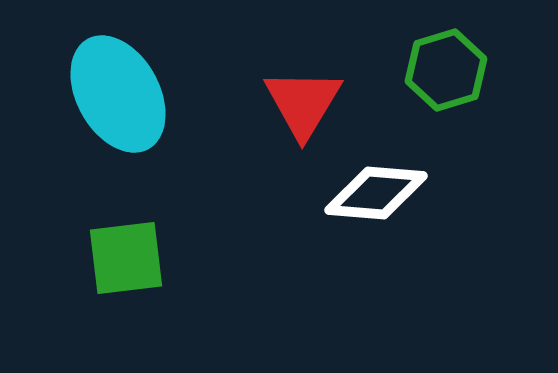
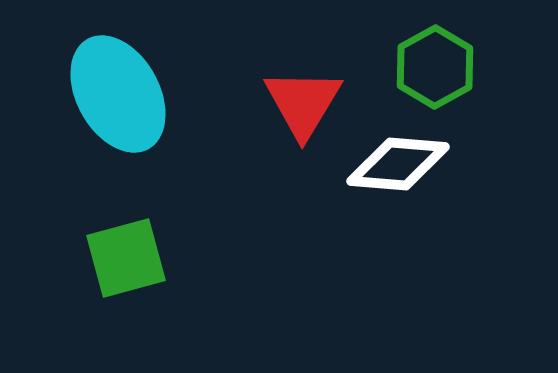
green hexagon: moved 11 px left, 3 px up; rotated 12 degrees counterclockwise
white diamond: moved 22 px right, 29 px up
green square: rotated 8 degrees counterclockwise
